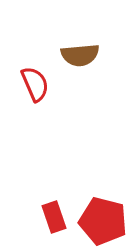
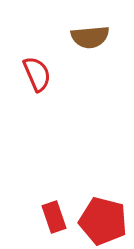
brown semicircle: moved 10 px right, 18 px up
red semicircle: moved 2 px right, 10 px up
